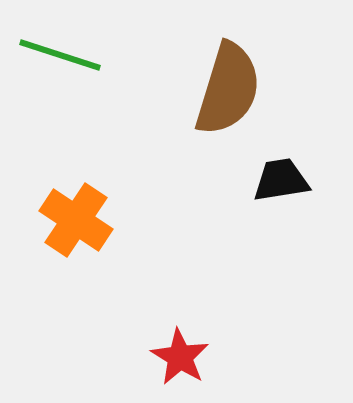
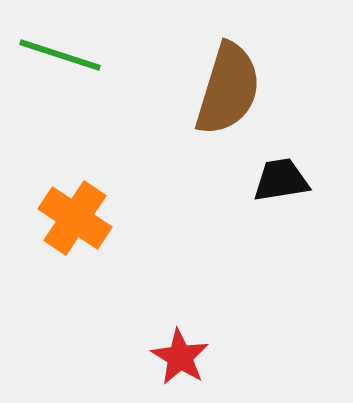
orange cross: moved 1 px left, 2 px up
